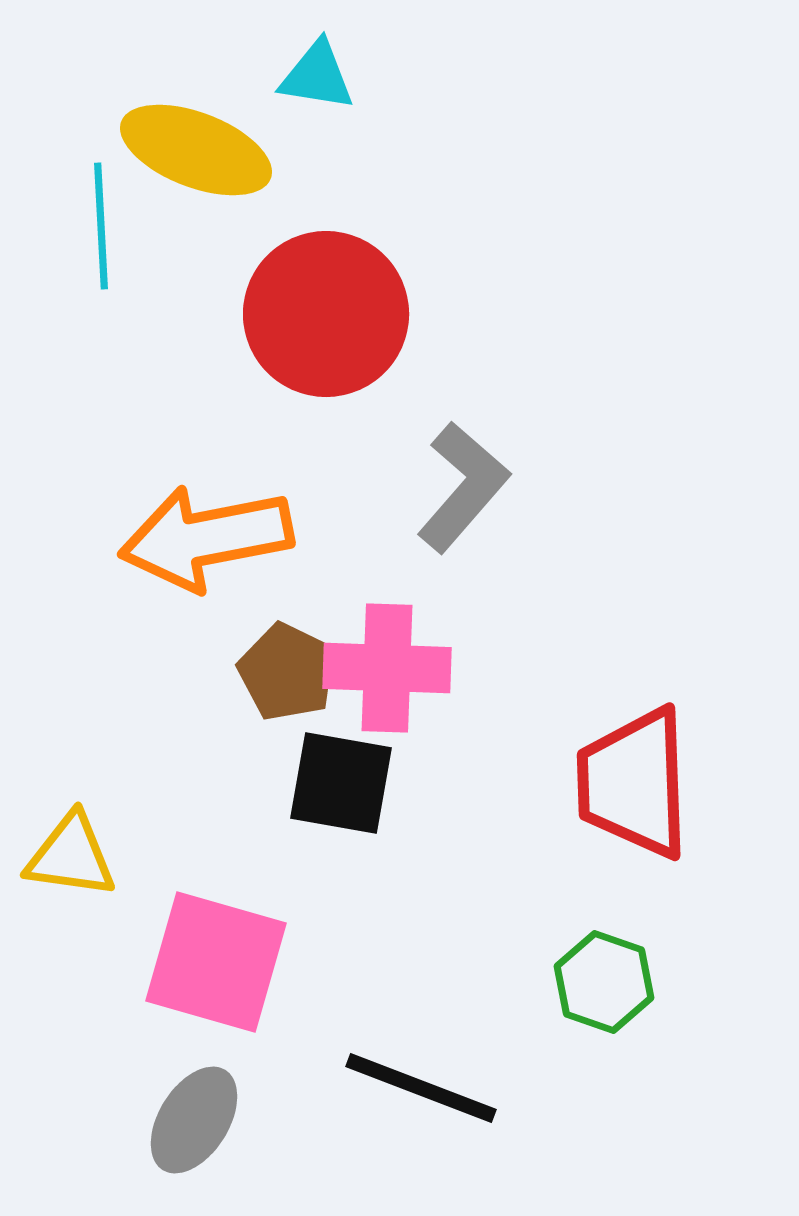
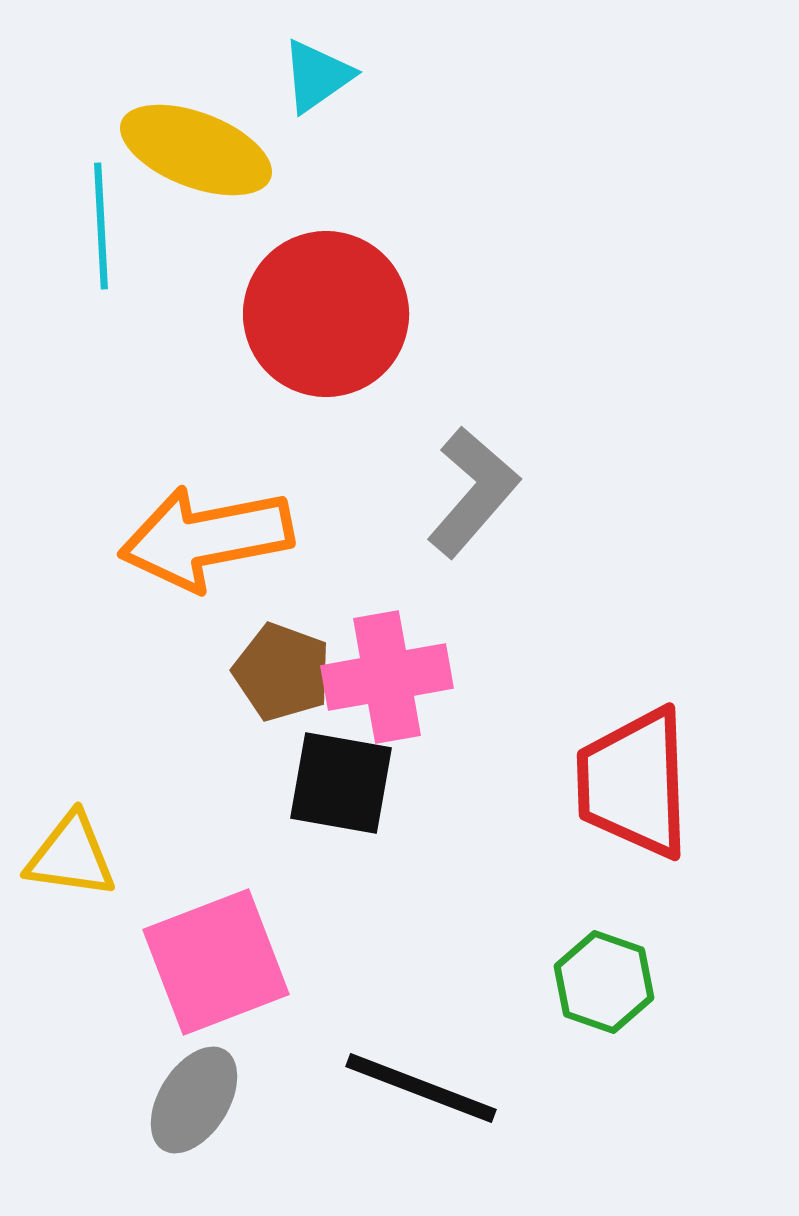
cyan triangle: rotated 44 degrees counterclockwise
gray L-shape: moved 10 px right, 5 px down
pink cross: moved 9 px down; rotated 12 degrees counterclockwise
brown pentagon: moved 5 px left; rotated 6 degrees counterclockwise
pink square: rotated 37 degrees counterclockwise
gray ellipse: moved 20 px up
